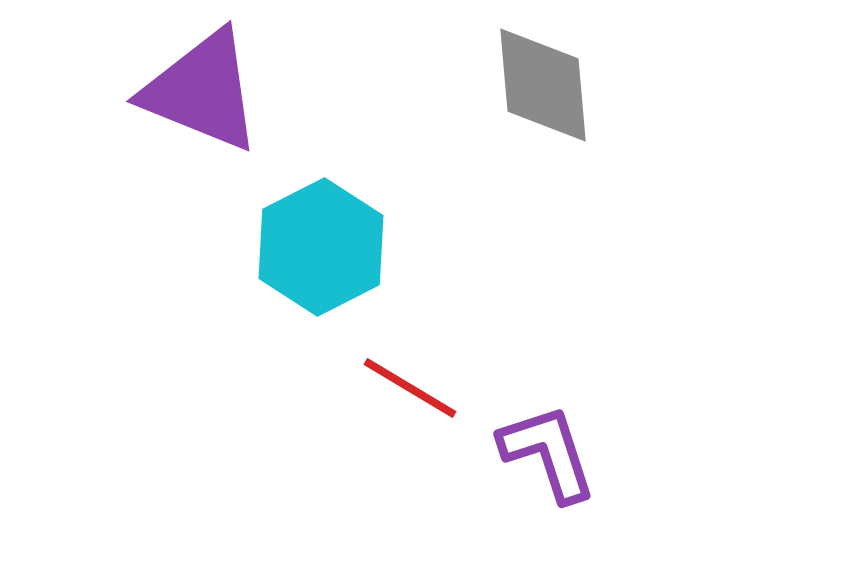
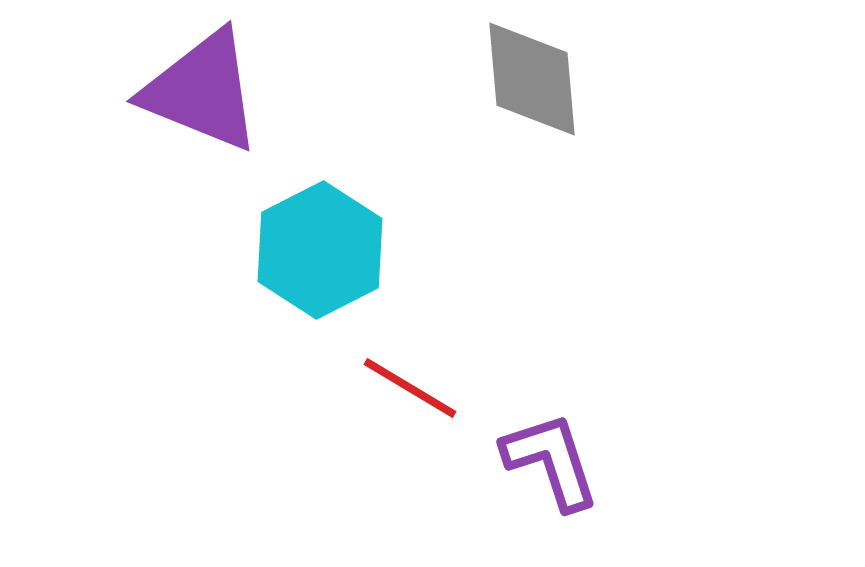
gray diamond: moved 11 px left, 6 px up
cyan hexagon: moved 1 px left, 3 px down
purple L-shape: moved 3 px right, 8 px down
